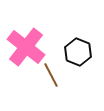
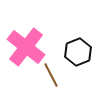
black hexagon: rotated 16 degrees clockwise
